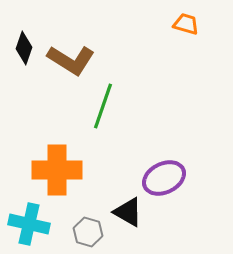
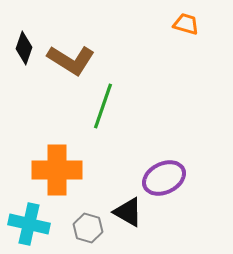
gray hexagon: moved 4 px up
